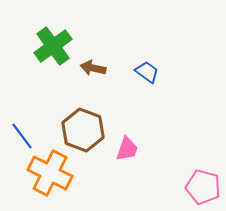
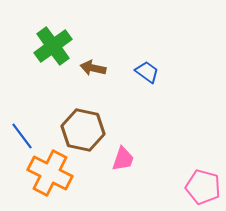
brown hexagon: rotated 9 degrees counterclockwise
pink trapezoid: moved 4 px left, 10 px down
